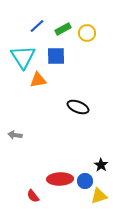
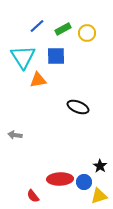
black star: moved 1 px left, 1 px down
blue circle: moved 1 px left, 1 px down
